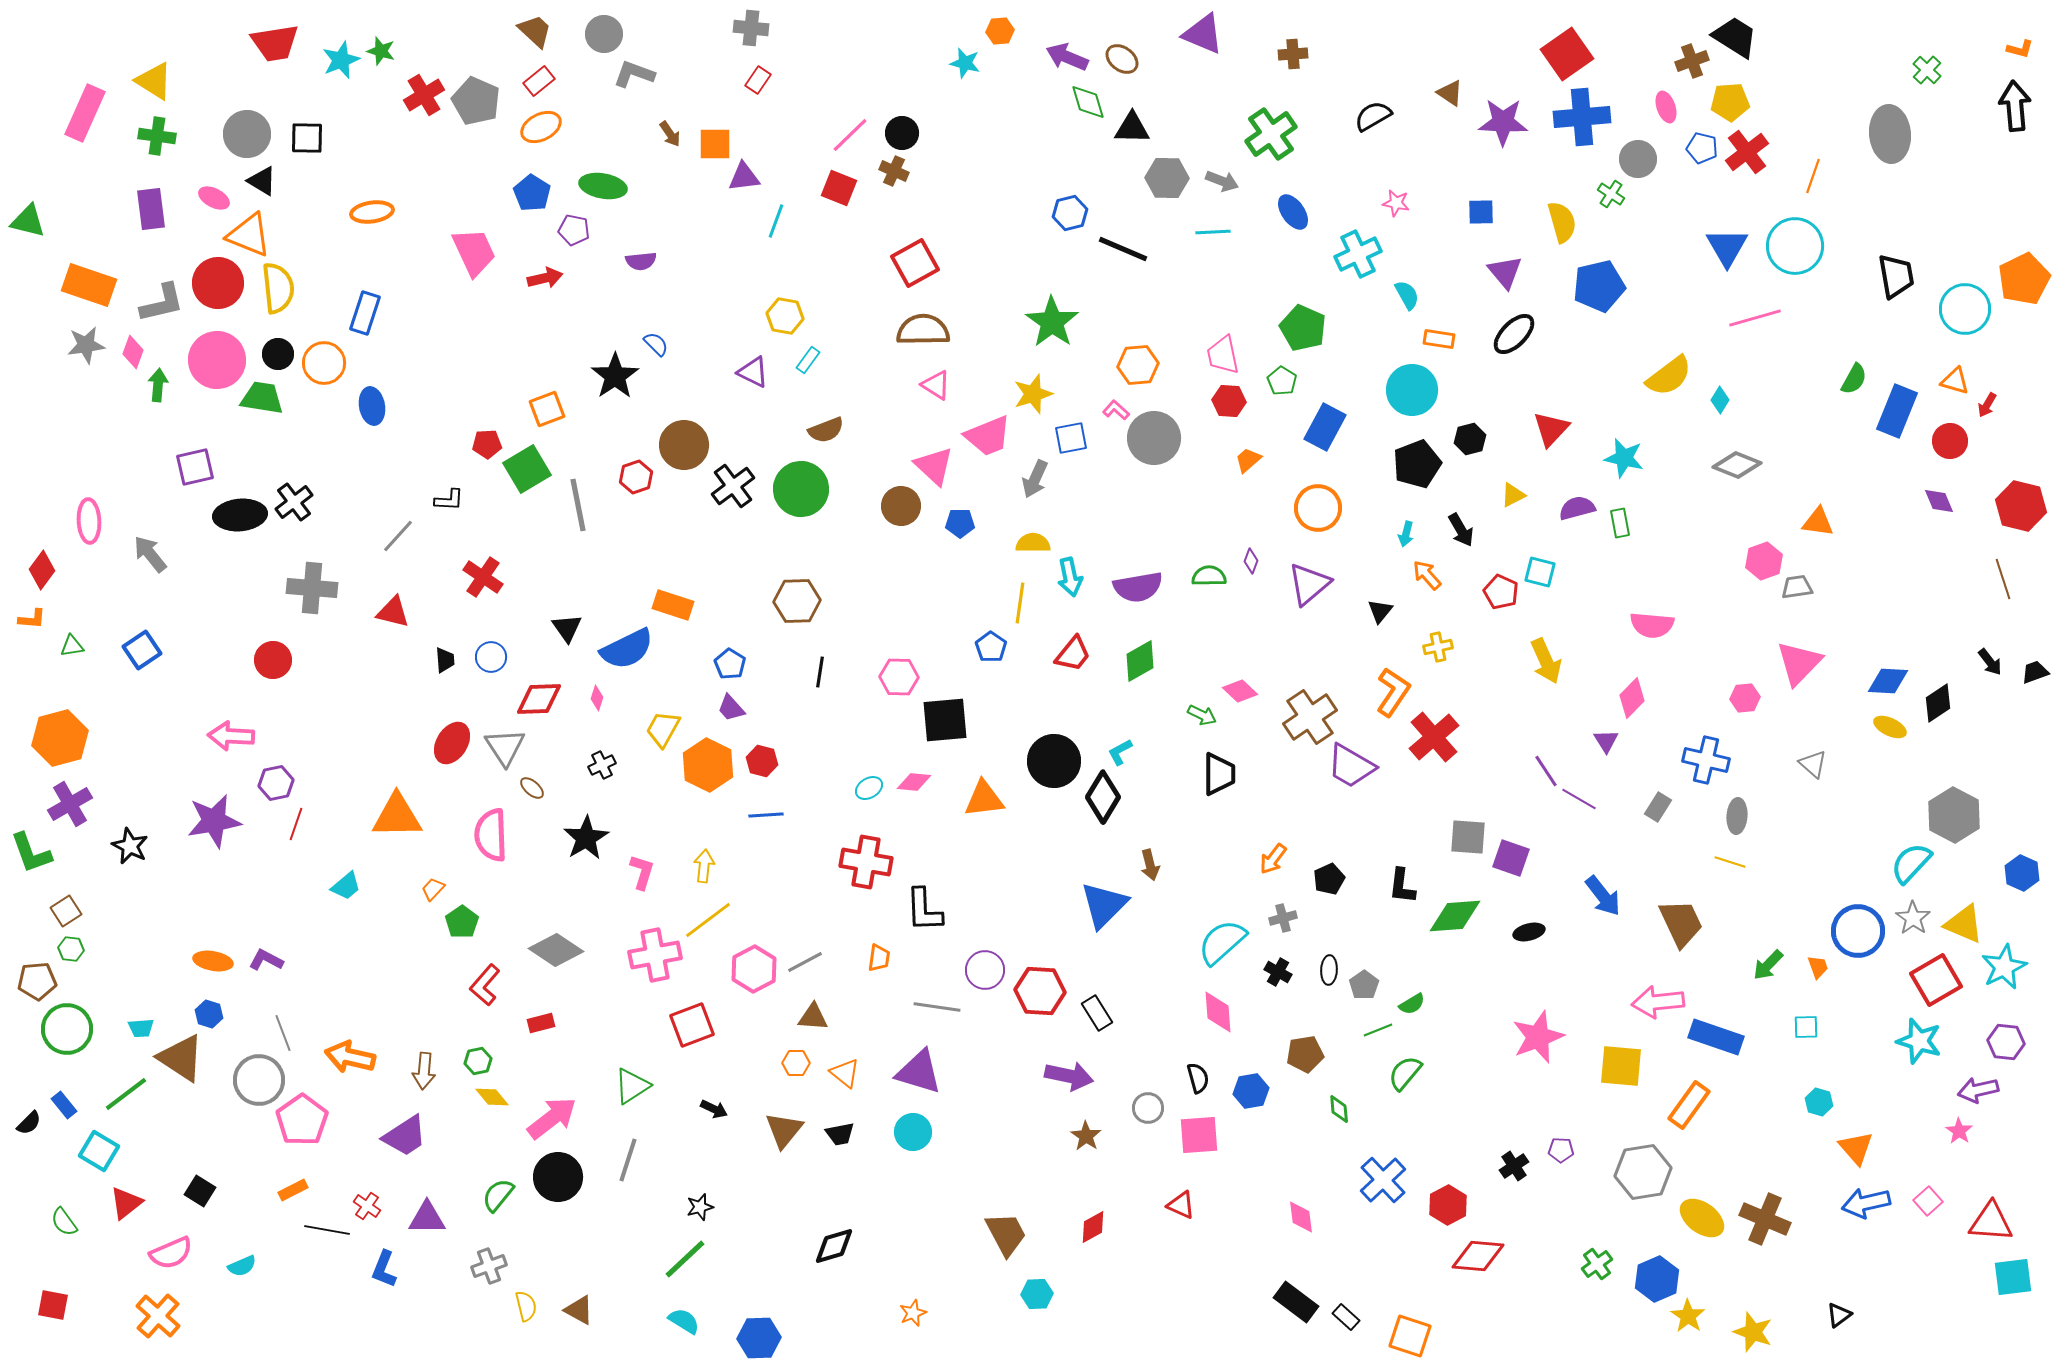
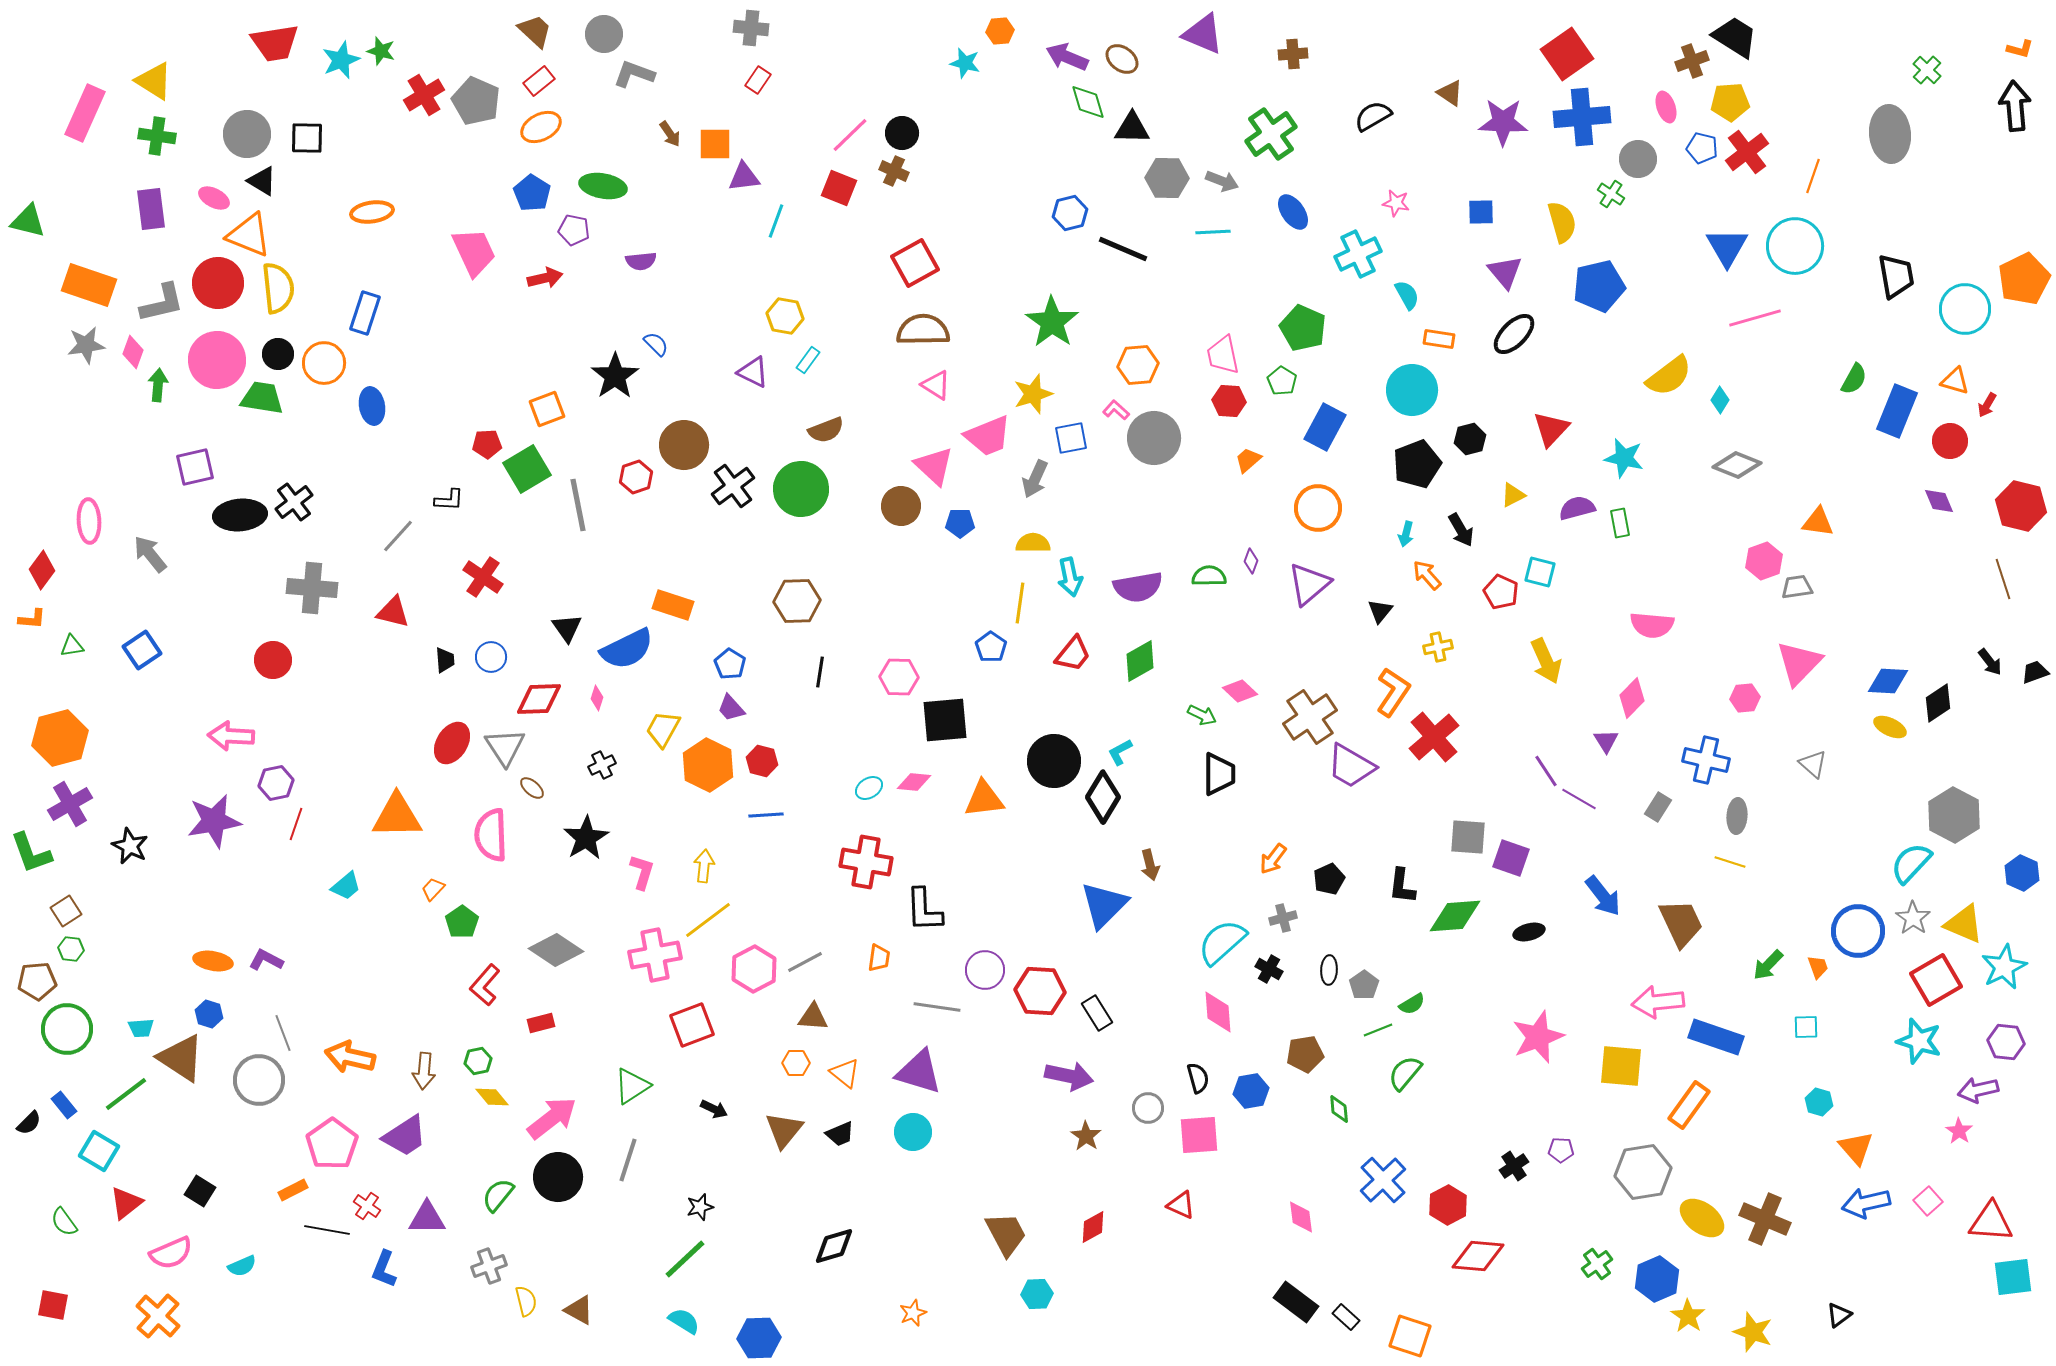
black cross at (1278, 972): moved 9 px left, 3 px up
pink pentagon at (302, 1120): moved 30 px right, 24 px down
black trapezoid at (840, 1134): rotated 12 degrees counterclockwise
yellow semicircle at (526, 1306): moved 5 px up
